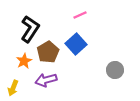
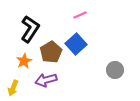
brown pentagon: moved 3 px right
